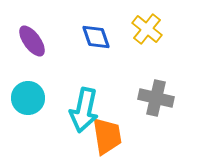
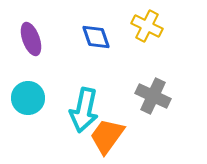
yellow cross: moved 3 px up; rotated 12 degrees counterclockwise
purple ellipse: moved 1 px left, 2 px up; rotated 16 degrees clockwise
gray cross: moved 3 px left, 2 px up; rotated 12 degrees clockwise
orange trapezoid: rotated 135 degrees counterclockwise
